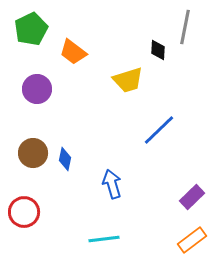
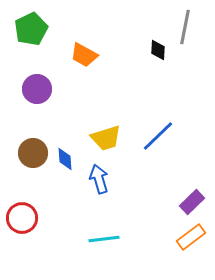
orange trapezoid: moved 11 px right, 3 px down; rotated 8 degrees counterclockwise
yellow trapezoid: moved 22 px left, 58 px down
blue line: moved 1 px left, 6 px down
blue diamond: rotated 15 degrees counterclockwise
blue arrow: moved 13 px left, 5 px up
purple rectangle: moved 5 px down
red circle: moved 2 px left, 6 px down
orange rectangle: moved 1 px left, 3 px up
